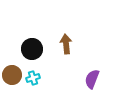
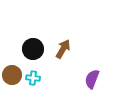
brown arrow: moved 3 px left, 5 px down; rotated 36 degrees clockwise
black circle: moved 1 px right
cyan cross: rotated 24 degrees clockwise
